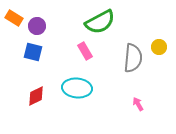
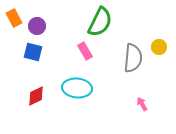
orange rectangle: rotated 30 degrees clockwise
green semicircle: rotated 36 degrees counterclockwise
pink arrow: moved 4 px right
